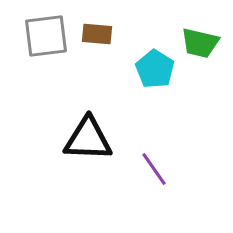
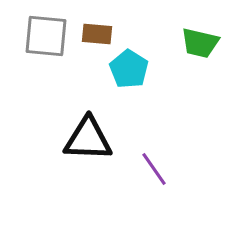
gray square: rotated 12 degrees clockwise
cyan pentagon: moved 26 px left
